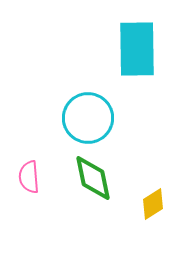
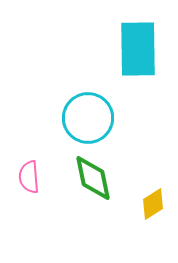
cyan rectangle: moved 1 px right
